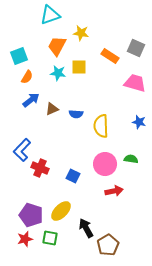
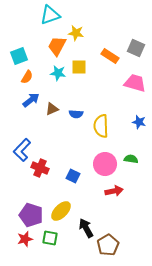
yellow star: moved 5 px left
